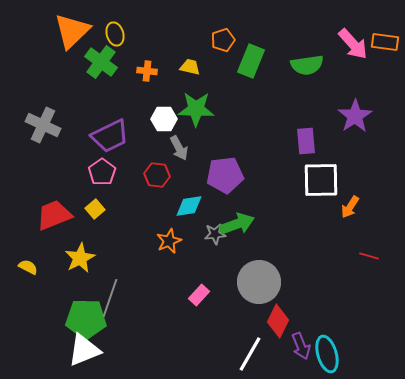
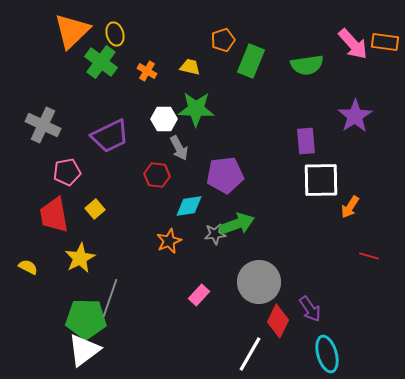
orange cross: rotated 24 degrees clockwise
pink pentagon: moved 35 px left; rotated 24 degrees clockwise
red trapezoid: rotated 78 degrees counterclockwise
purple arrow: moved 9 px right, 37 px up; rotated 12 degrees counterclockwise
white triangle: rotated 15 degrees counterclockwise
